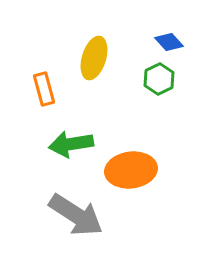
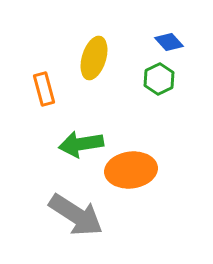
green arrow: moved 10 px right
